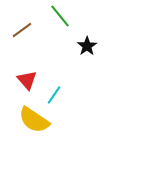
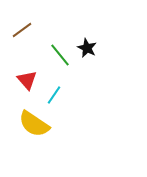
green line: moved 39 px down
black star: moved 2 px down; rotated 12 degrees counterclockwise
yellow semicircle: moved 4 px down
